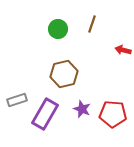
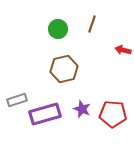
brown hexagon: moved 5 px up
purple rectangle: rotated 44 degrees clockwise
